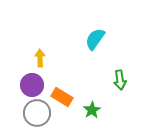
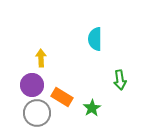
cyan semicircle: rotated 35 degrees counterclockwise
yellow arrow: moved 1 px right
green star: moved 2 px up
